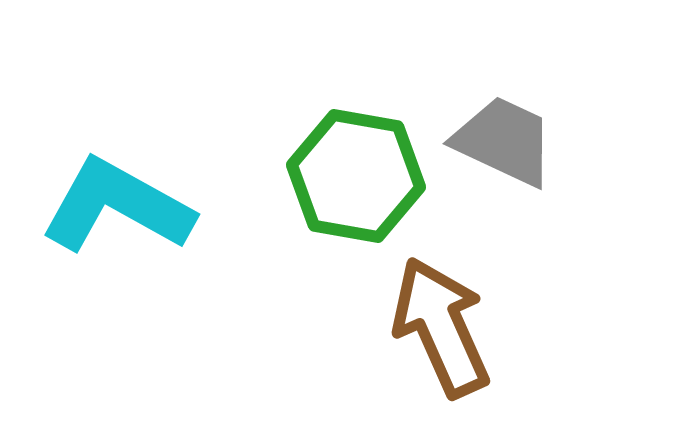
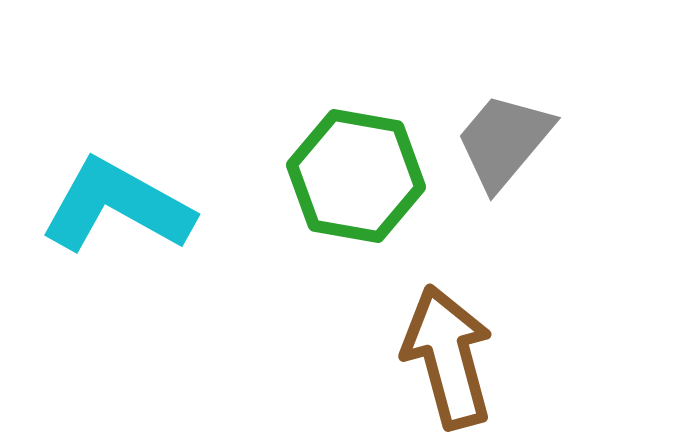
gray trapezoid: rotated 75 degrees counterclockwise
brown arrow: moved 7 px right, 30 px down; rotated 9 degrees clockwise
